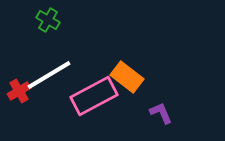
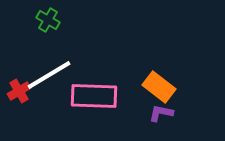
orange rectangle: moved 32 px right, 10 px down
pink rectangle: rotated 30 degrees clockwise
purple L-shape: rotated 55 degrees counterclockwise
